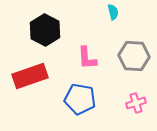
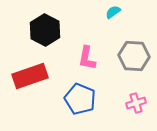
cyan semicircle: rotated 112 degrees counterclockwise
pink L-shape: rotated 15 degrees clockwise
blue pentagon: rotated 12 degrees clockwise
